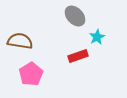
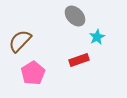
brown semicircle: rotated 55 degrees counterclockwise
red rectangle: moved 1 px right, 4 px down
pink pentagon: moved 2 px right, 1 px up
